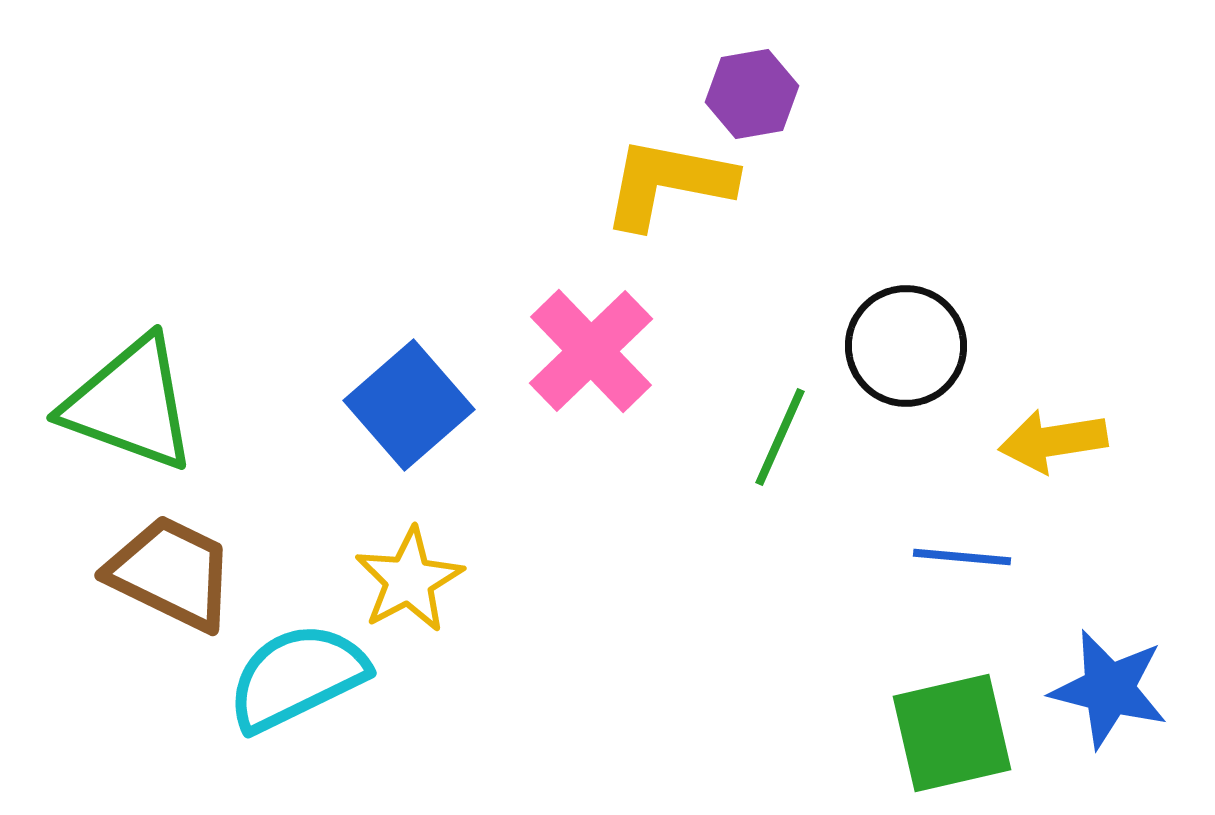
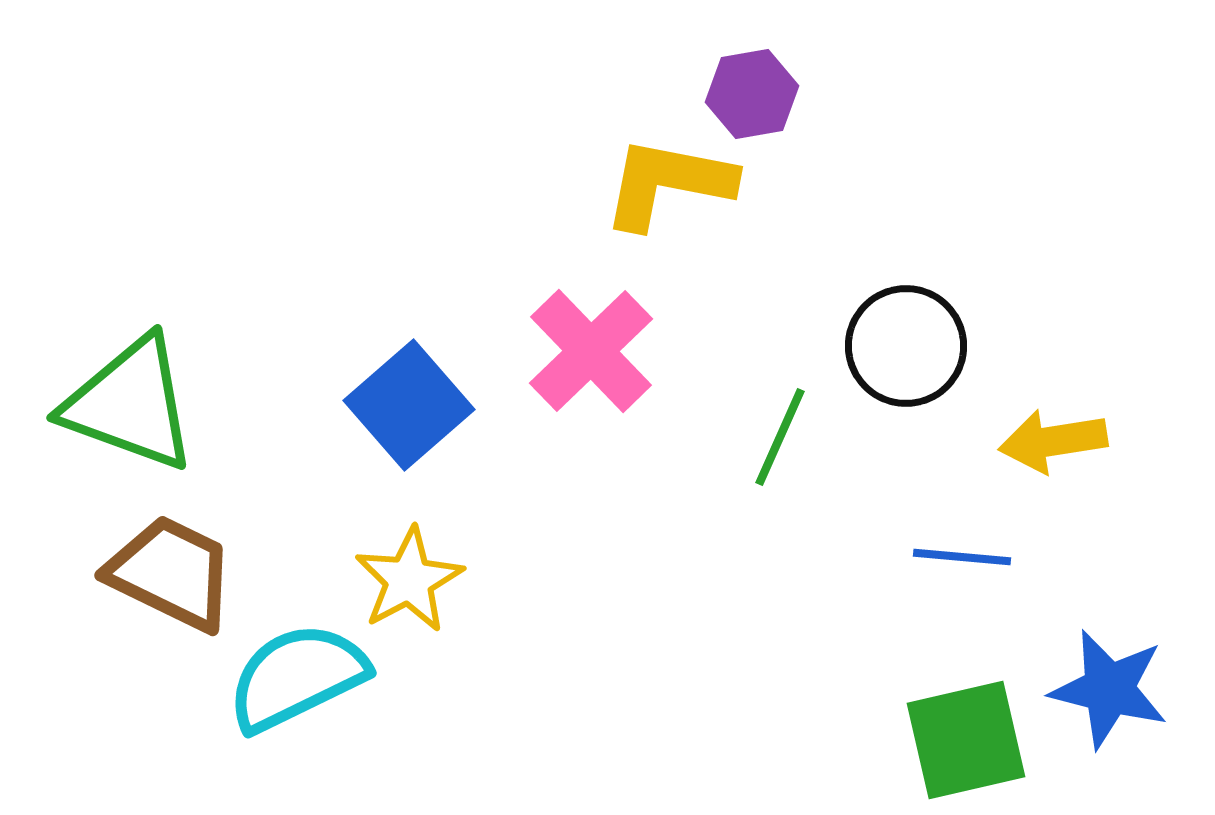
green square: moved 14 px right, 7 px down
